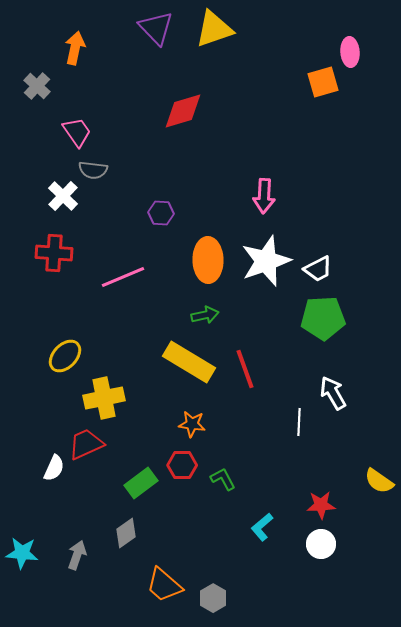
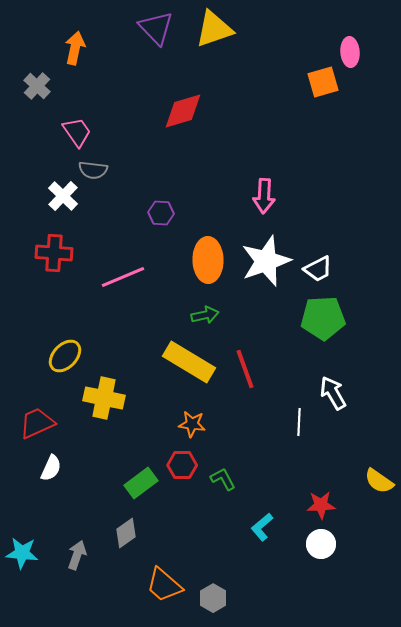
yellow cross: rotated 24 degrees clockwise
red trapezoid: moved 49 px left, 21 px up
white semicircle: moved 3 px left
